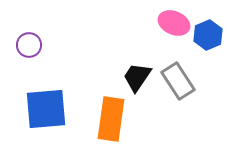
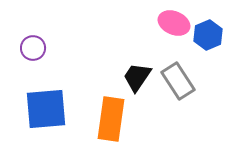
purple circle: moved 4 px right, 3 px down
